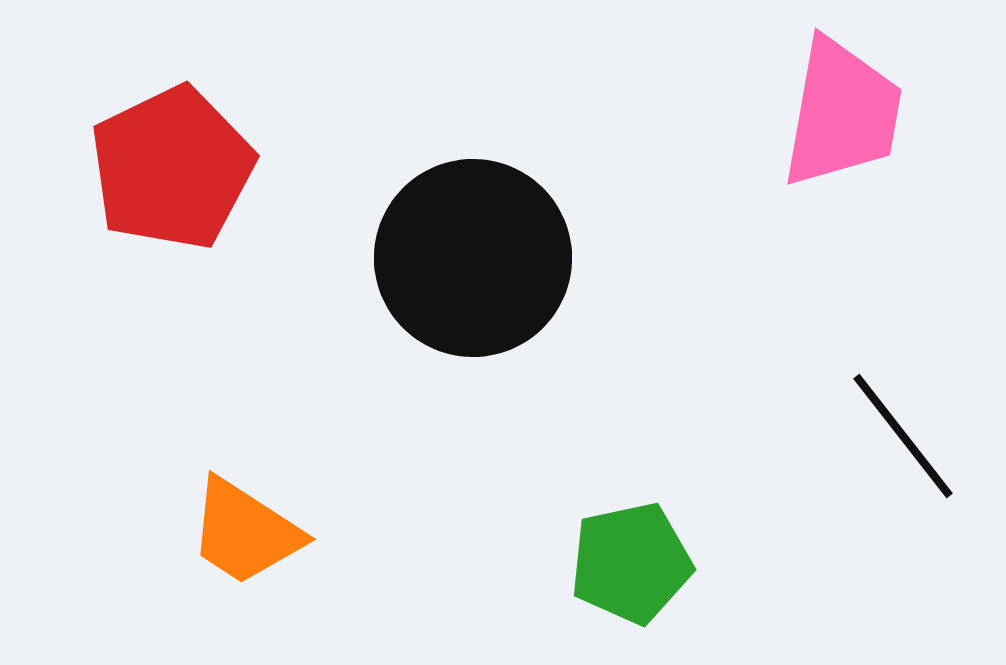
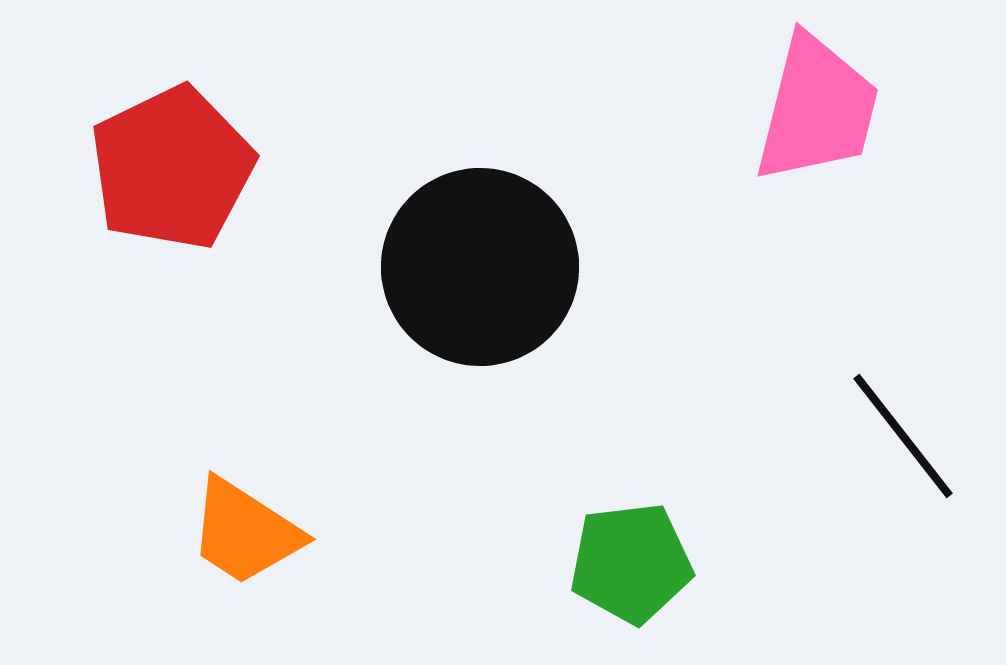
pink trapezoid: moved 25 px left, 4 px up; rotated 4 degrees clockwise
black circle: moved 7 px right, 9 px down
green pentagon: rotated 5 degrees clockwise
